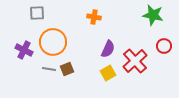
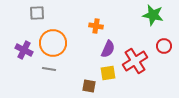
orange cross: moved 2 px right, 9 px down
orange circle: moved 1 px down
red cross: rotated 10 degrees clockwise
brown square: moved 22 px right, 17 px down; rotated 32 degrees clockwise
yellow square: rotated 21 degrees clockwise
